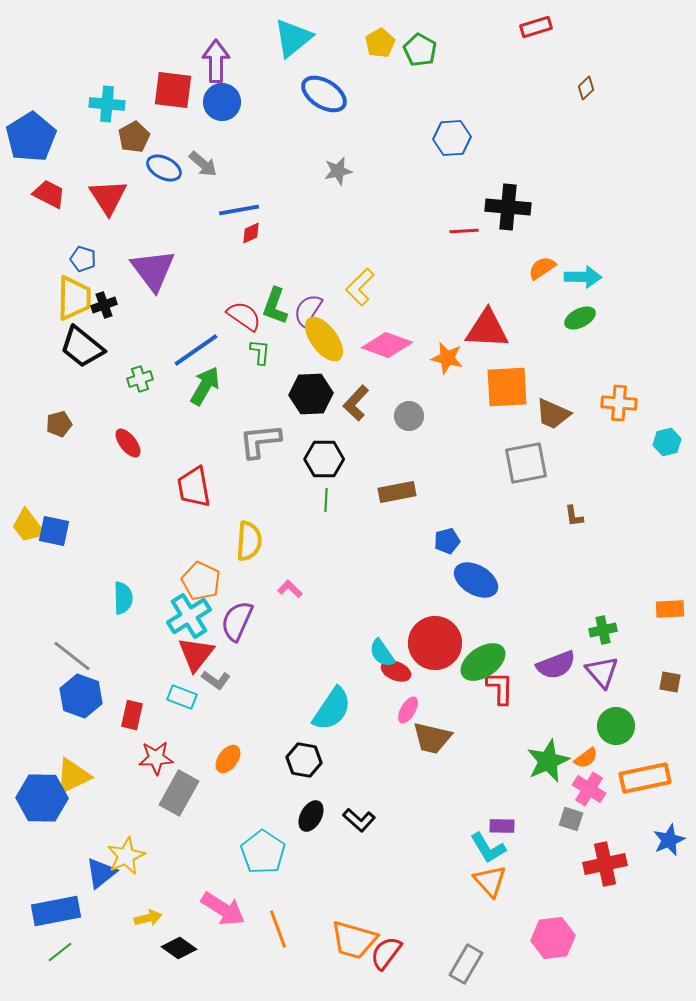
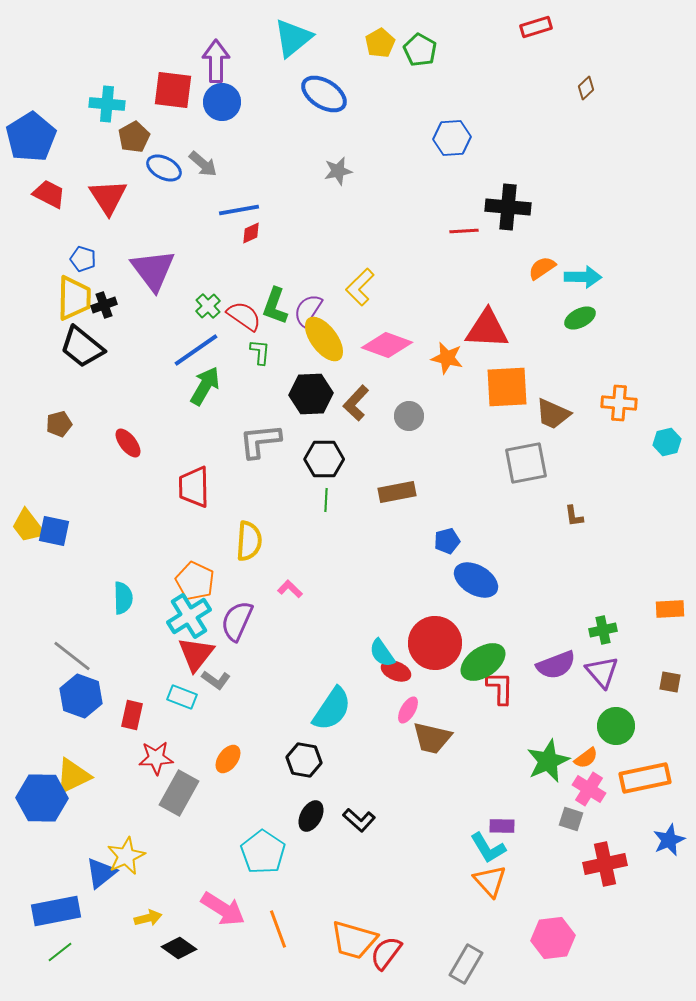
green cross at (140, 379): moved 68 px right, 73 px up; rotated 25 degrees counterclockwise
red trapezoid at (194, 487): rotated 9 degrees clockwise
orange pentagon at (201, 581): moved 6 px left
